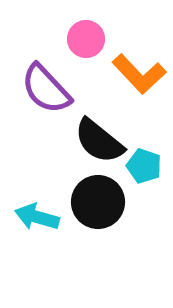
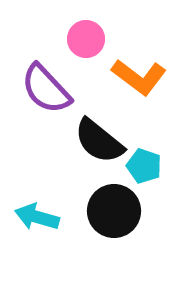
orange L-shape: moved 3 px down; rotated 10 degrees counterclockwise
black circle: moved 16 px right, 9 px down
